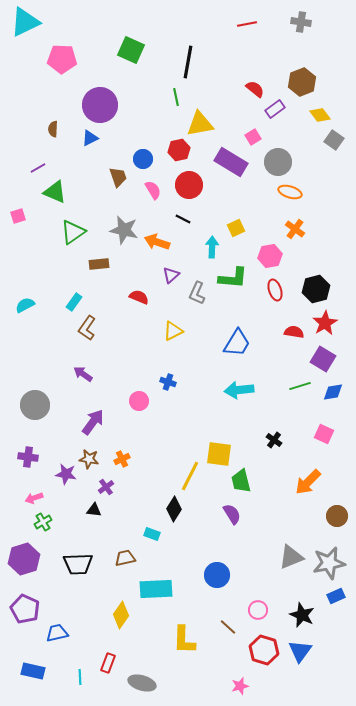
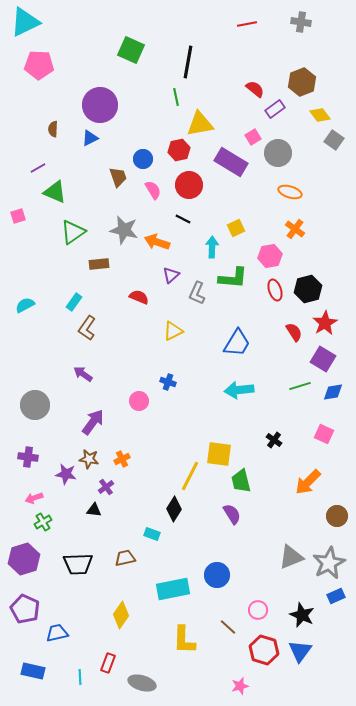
pink pentagon at (62, 59): moved 23 px left, 6 px down
gray circle at (278, 162): moved 9 px up
black hexagon at (316, 289): moved 8 px left
red semicircle at (294, 332): rotated 48 degrees clockwise
gray star at (329, 563): rotated 16 degrees counterclockwise
cyan rectangle at (156, 589): moved 17 px right; rotated 8 degrees counterclockwise
